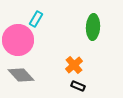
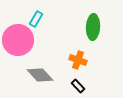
orange cross: moved 4 px right, 5 px up; rotated 30 degrees counterclockwise
gray diamond: moved 19 px right
black rectangle: rotated 24 degrees clockwise
